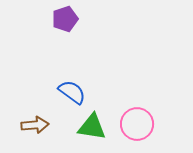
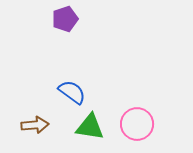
green triangle: moved 2 px left
